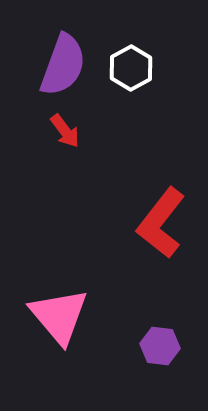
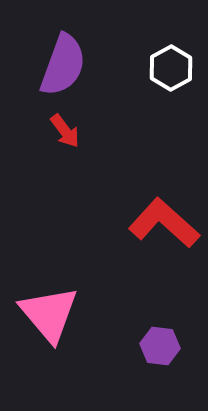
white hexagon: moved 40 px right
red L-shape: moved 3 px right; rotated 94 degrees clockwise
pink triangle: moved 10 px left, 2 px up
